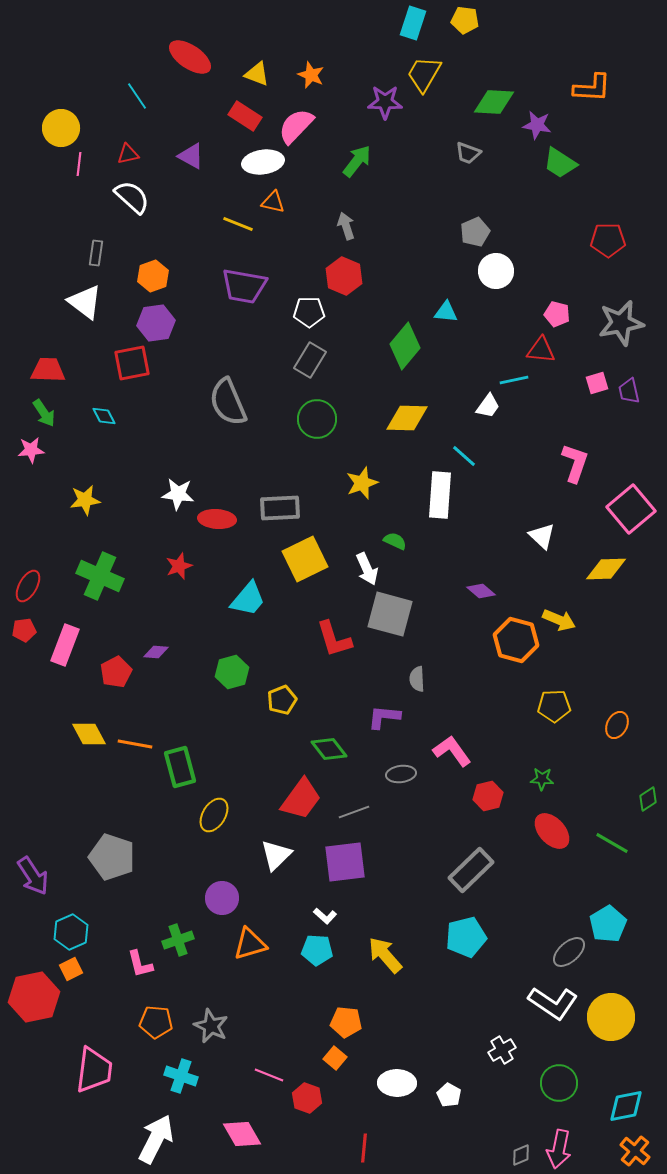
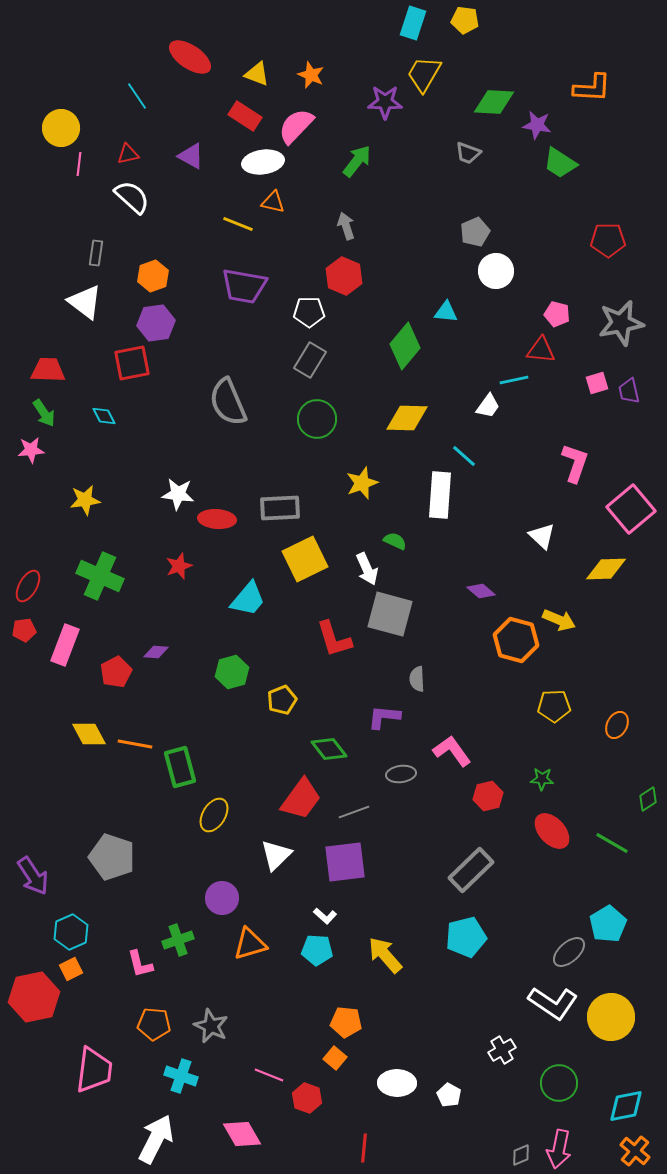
orange pentagon at (156, 1022): moved 2 px left, 2 px down
